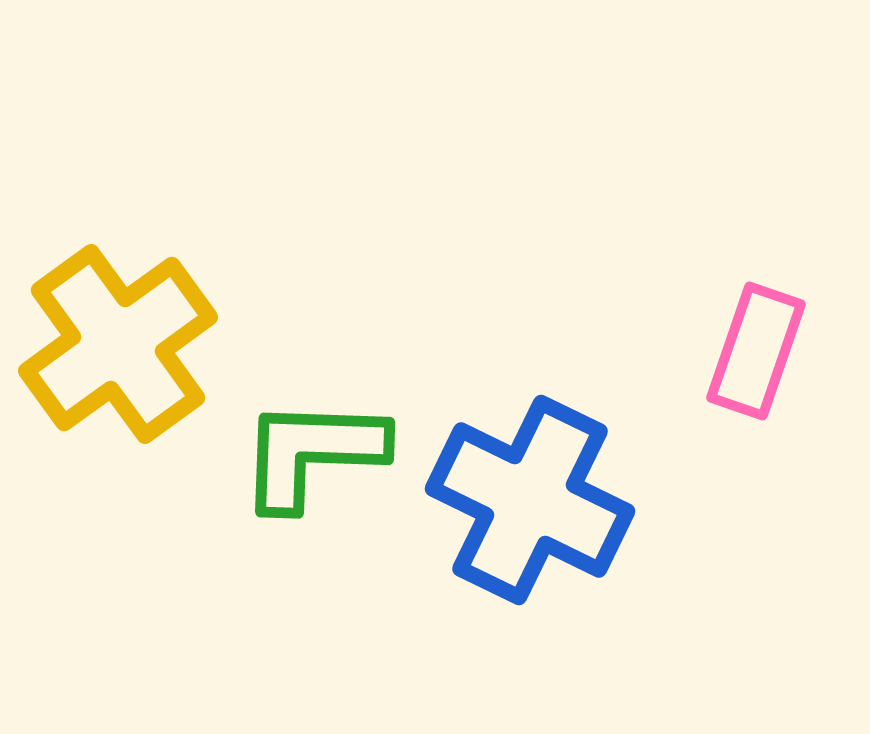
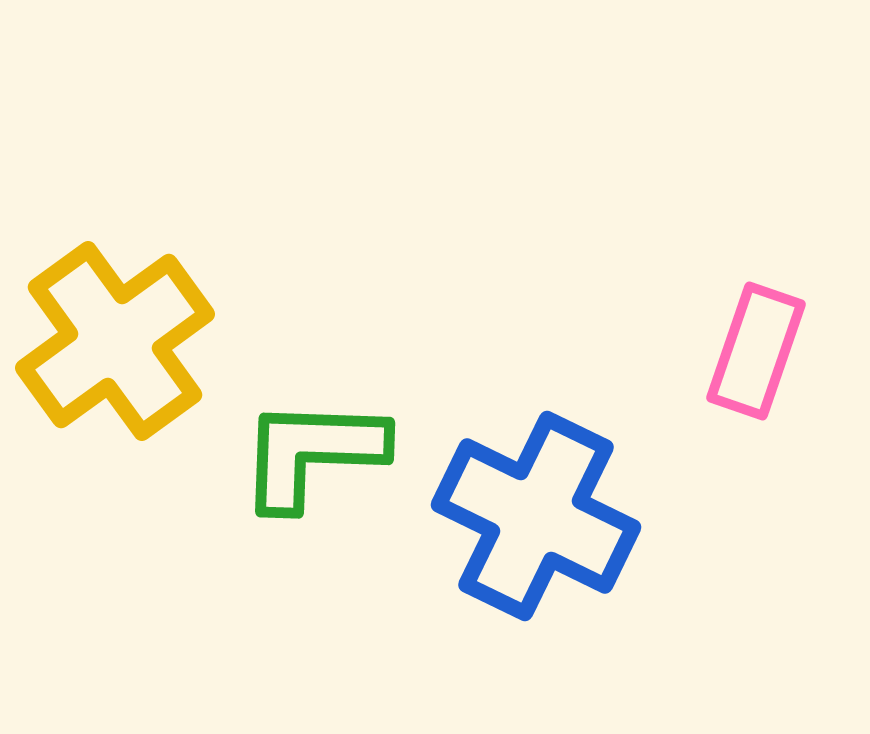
yellow cross: moved 3 px left, 3 px up
blue cross: moved 6 px right, 16 px down
